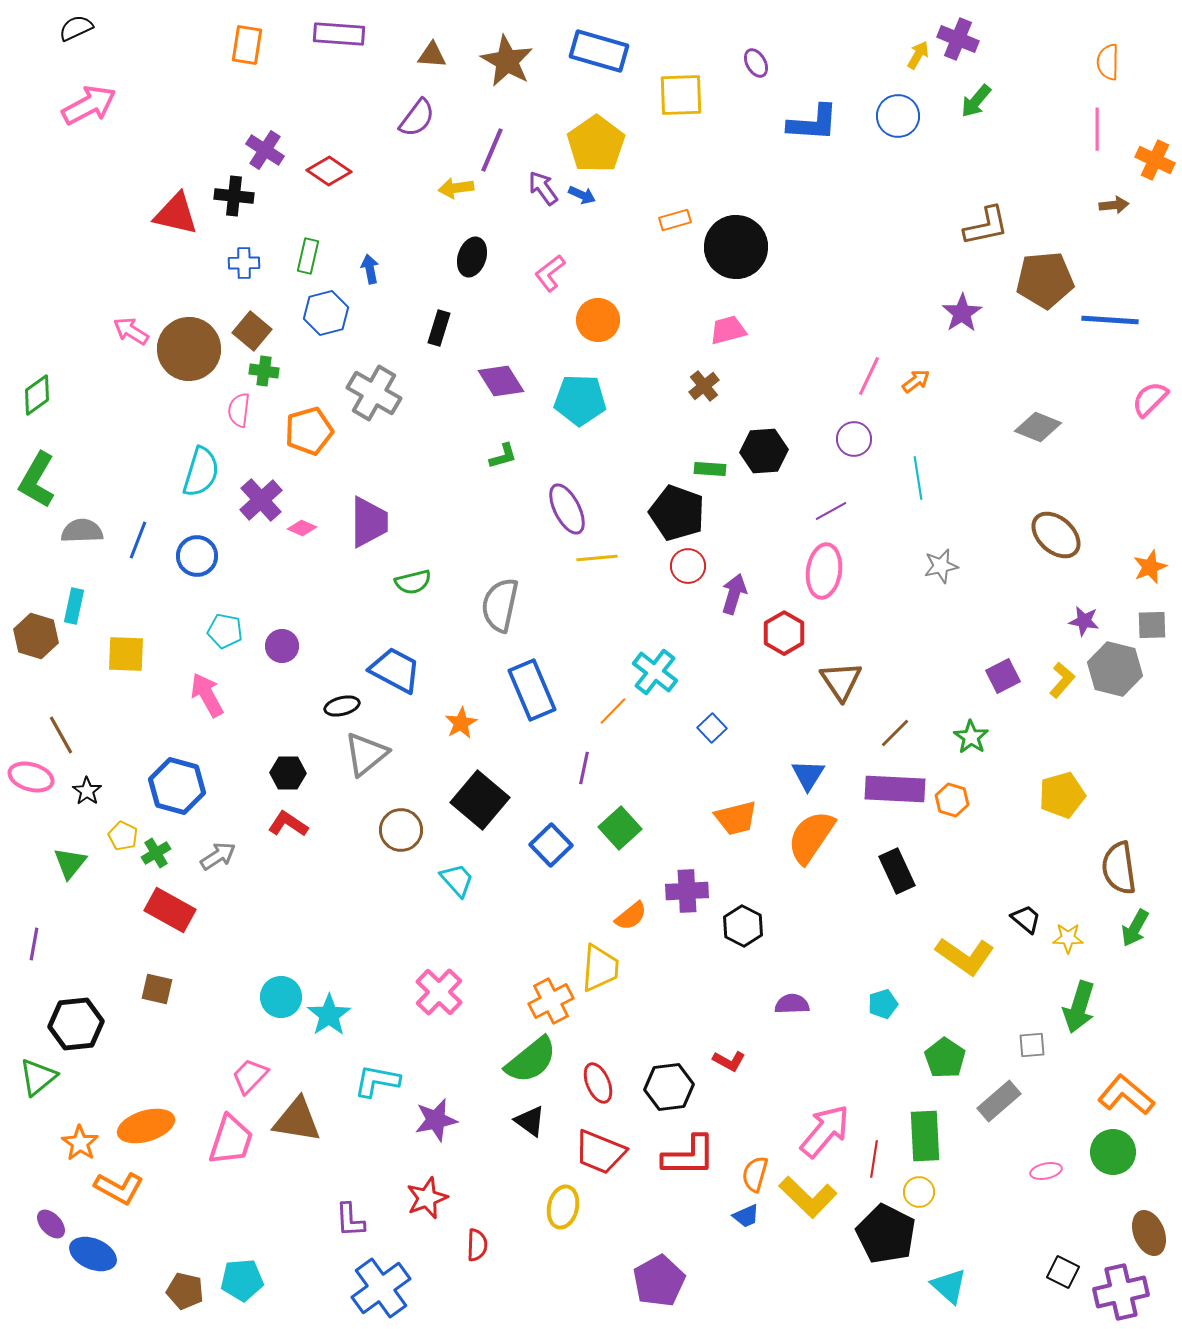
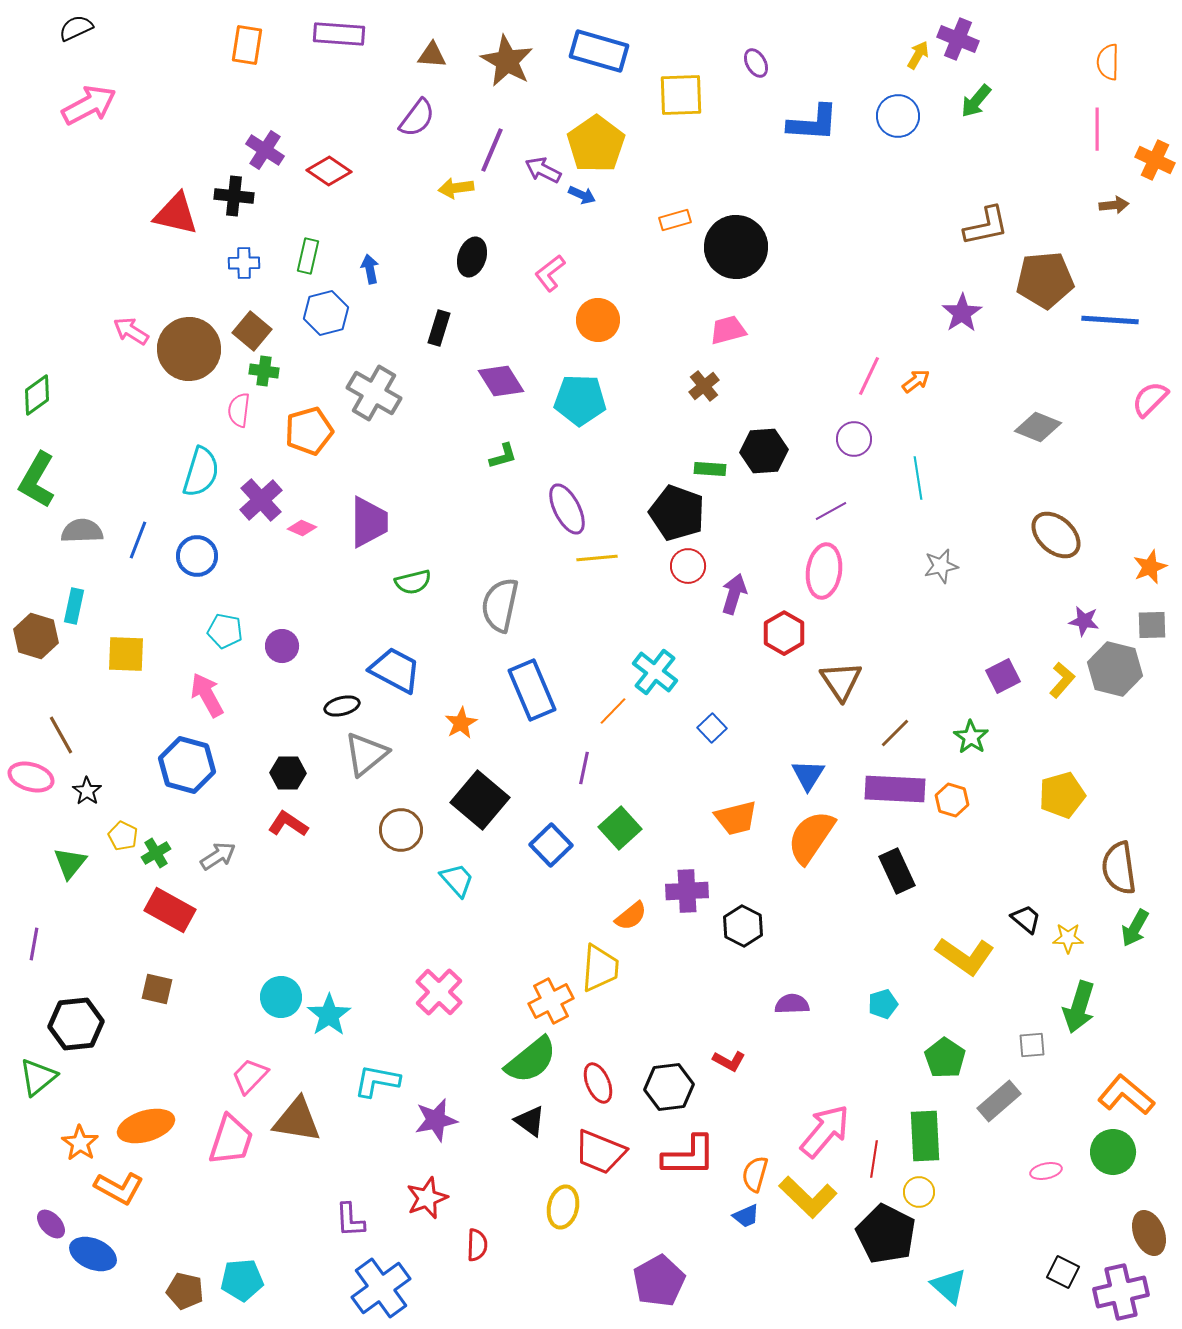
purple arrow at (543, 188): moved 18 px up; rotated 27 degrees counterclockwise
blue hexagon at (177, 786): moved 10 px right, 21 px up
